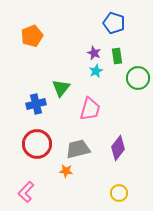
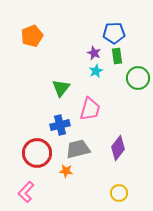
blue pentagon: moved 10 px down; rotated 20 degrees counterclockwise
blue cross: moved 24 px right, 21 px down
red circle: moved 9 px down
